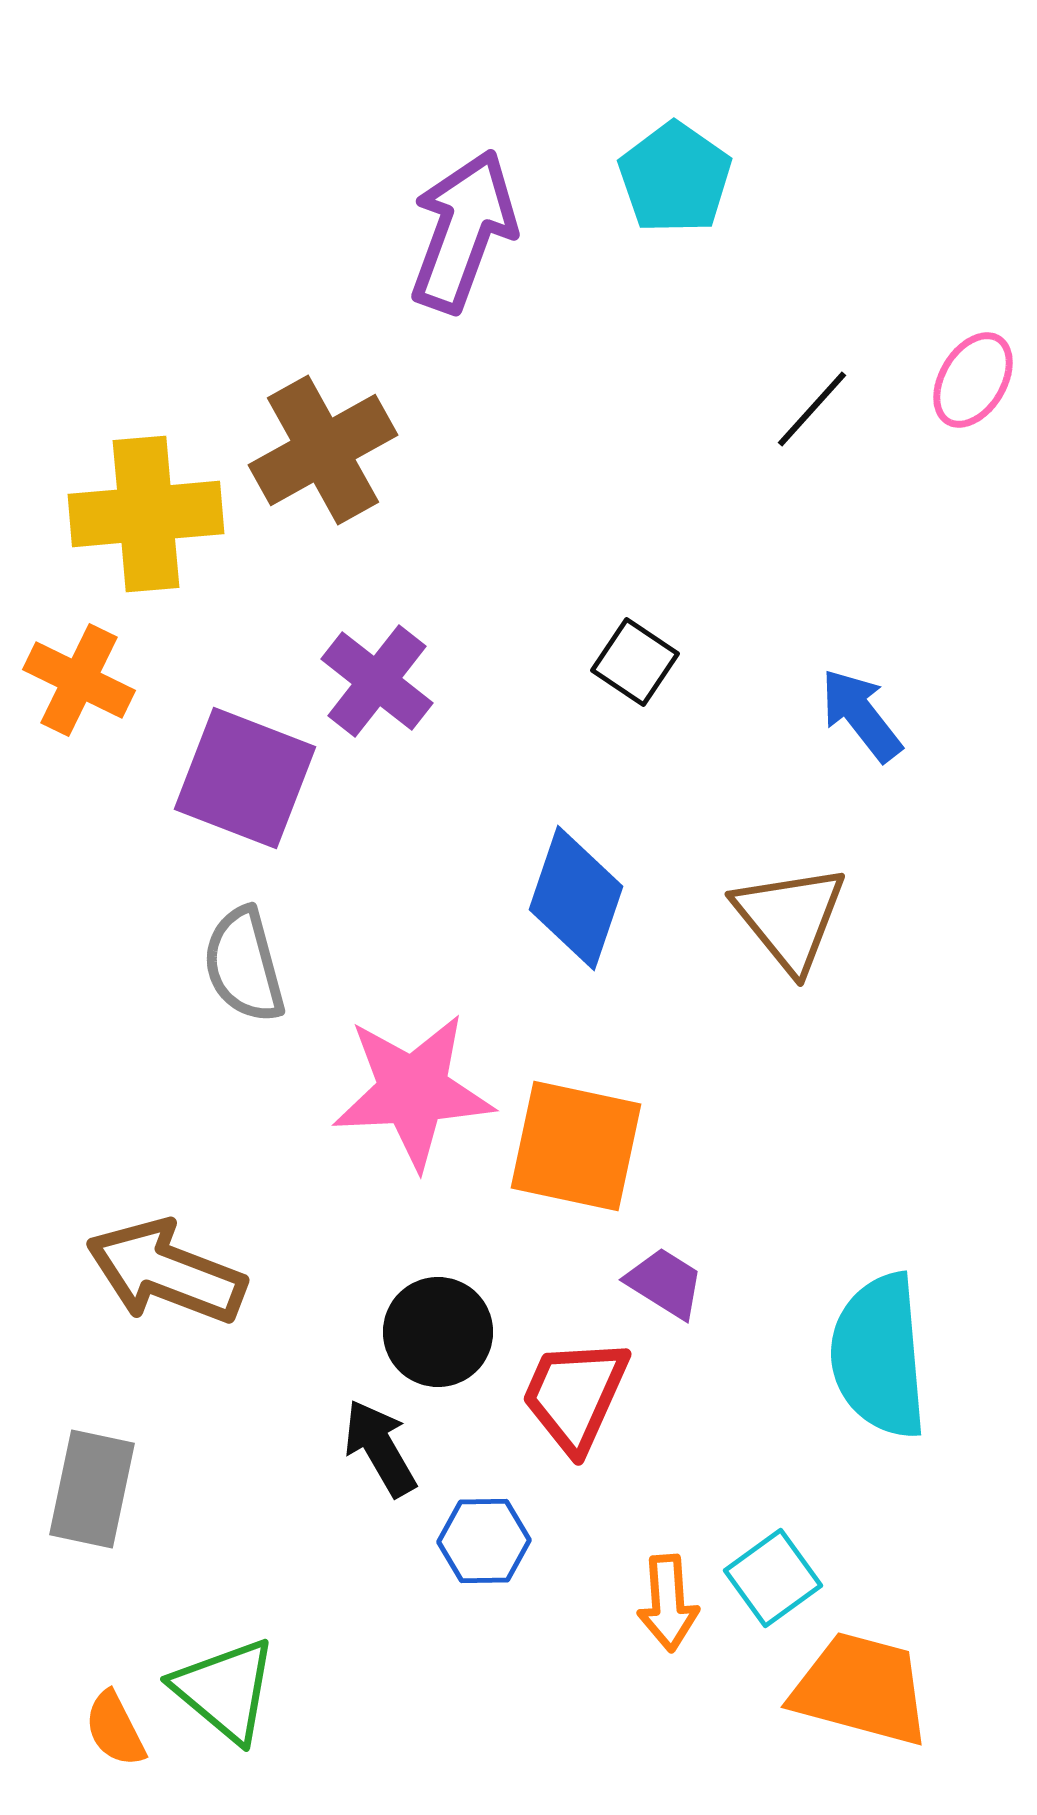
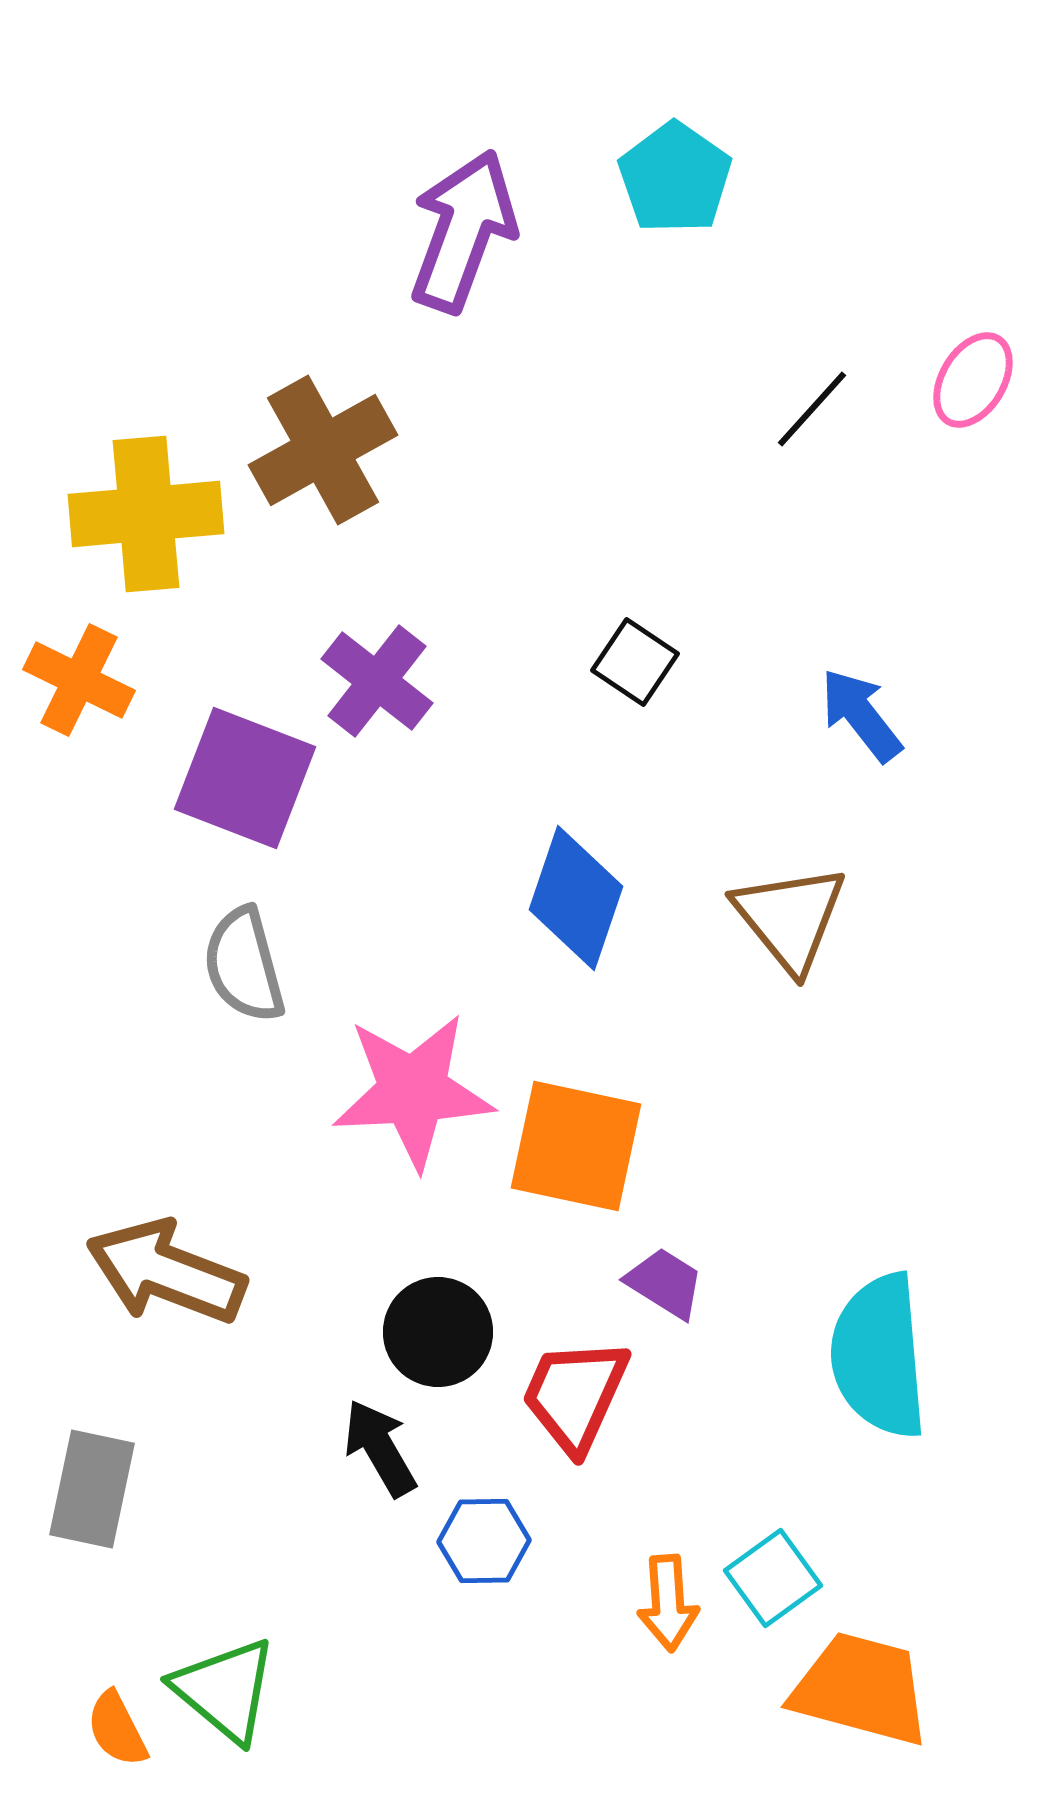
orange semicircle: moved 2 px right
